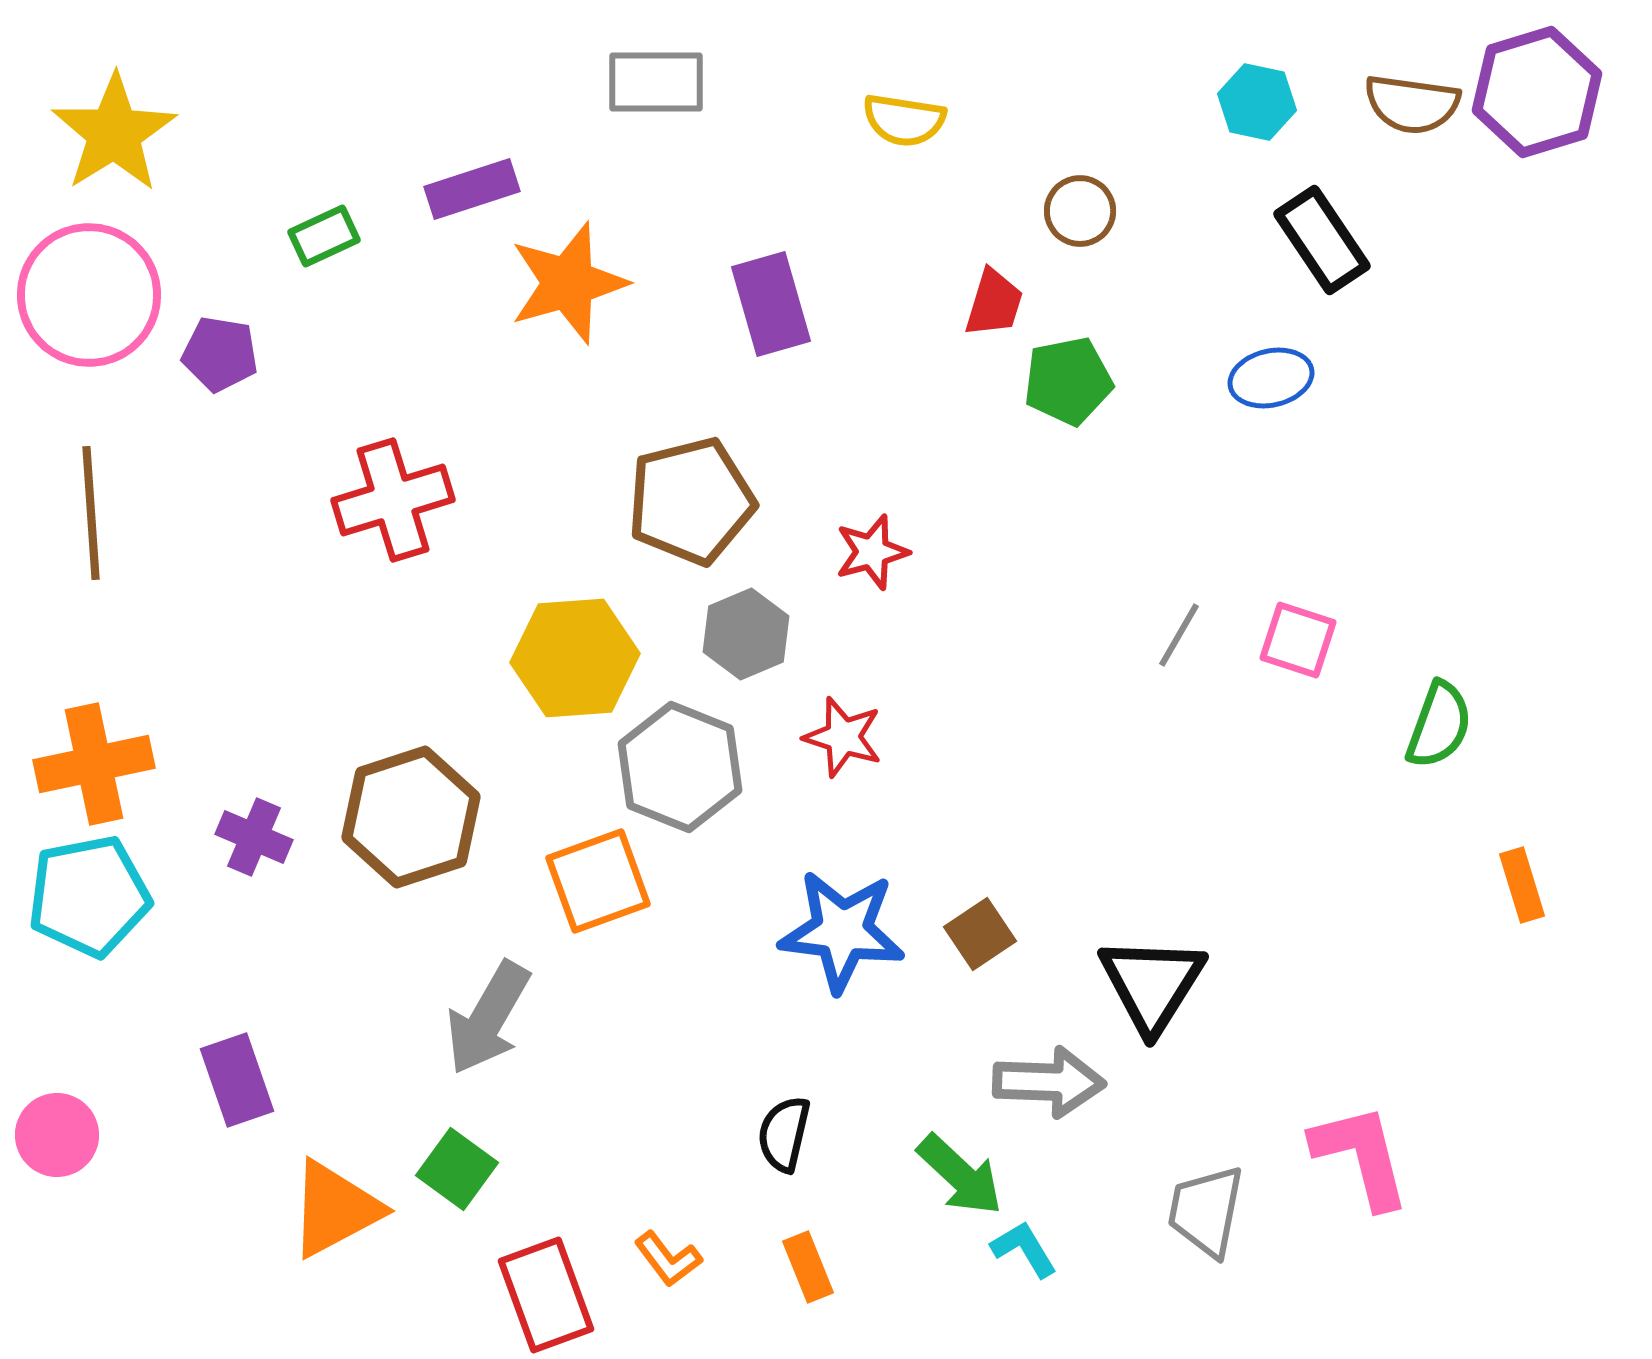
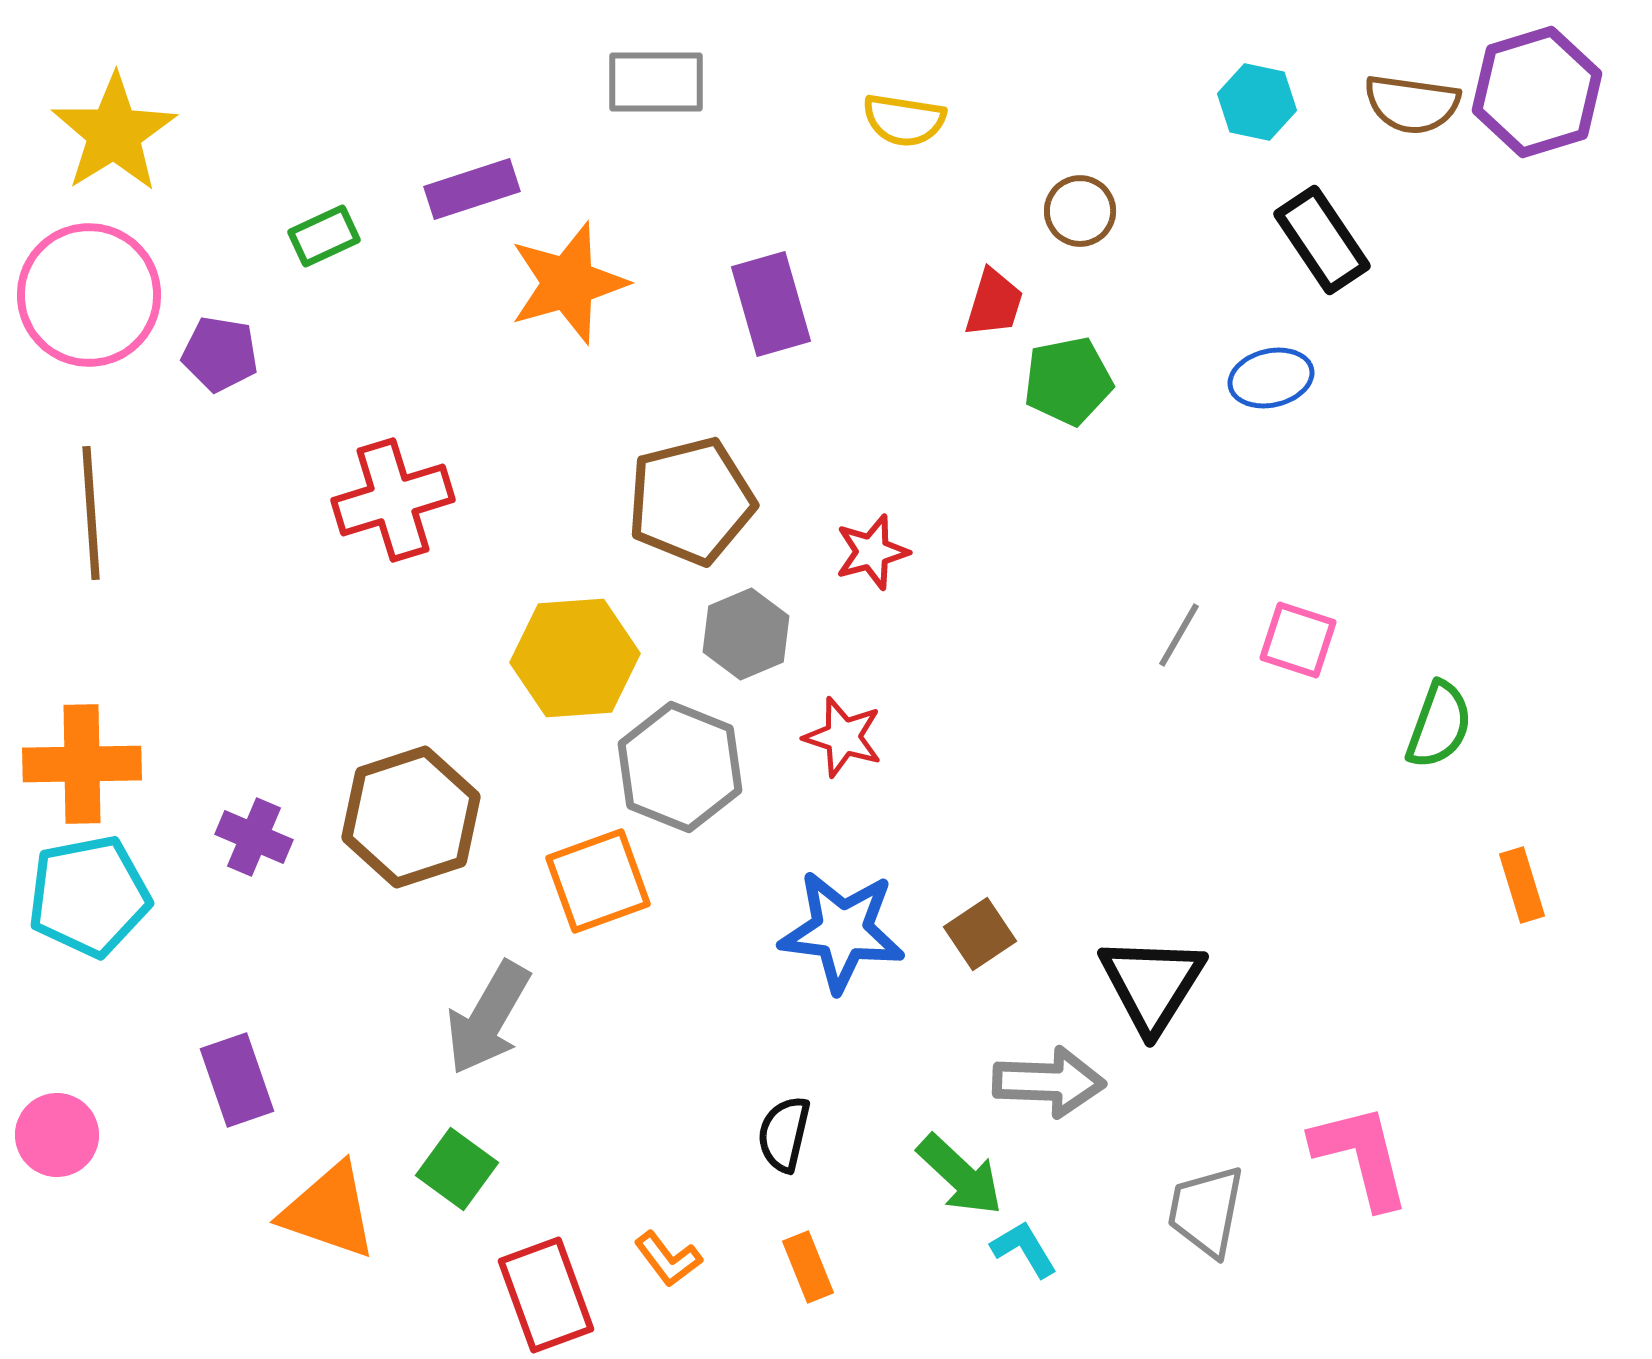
orange cross at (94, 764): moved 12 px left; rotated 11 degrees clockwise
orange triangle at (335, 1209): moved 6 px left, 2 px down; rotated 47 degrees clockwise
